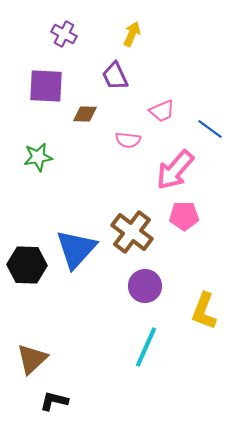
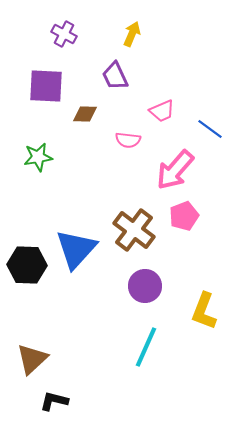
pink pentagon: rotated 20 degrees counterclockwise
brown cross: moved 2 px right, 2 px up
